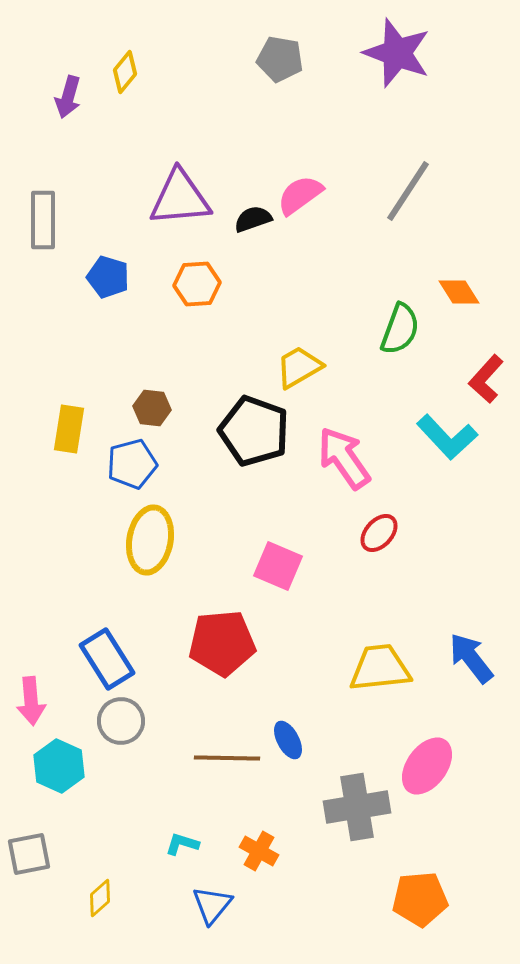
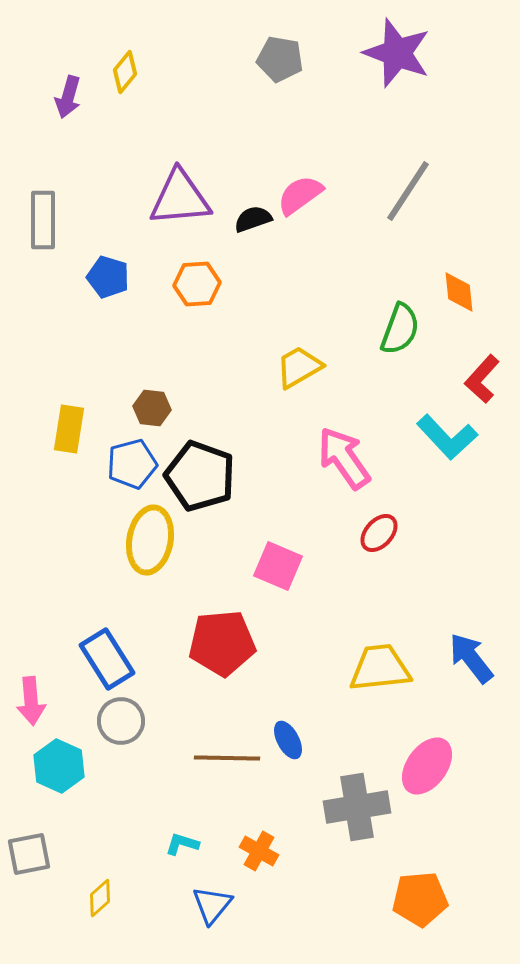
orange diamond at (459, 292): rotated 27 degrees clockwise
red L-shape at (486, 379): moved 4 px left
black pentagon at (254, 431): moved 54 px left, 45 px down
